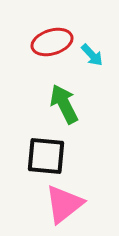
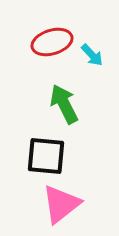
pink triangle: moved 3 px left
